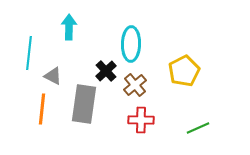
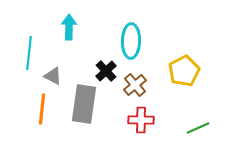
cyan ellipse: moved 3 px up
